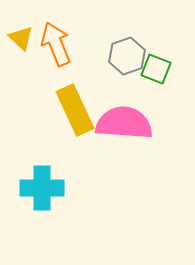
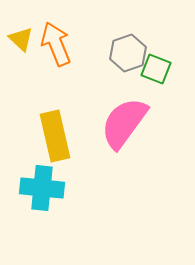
yellow triangle: moved 1 px down
gray hexagon: moved 1 px right, 3 px up
yellow rectangle: moved 20 px left, 26 px down; rotated 12 degrees clockwise
pink semicircle: rotated 58 degrees counterclockwise
cyan cross: rotated 6 degrees clockwise
